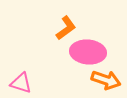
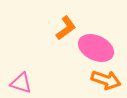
pink ellipse: moved 8 px right, 4 px up; rotated 20 degrees clockwise
